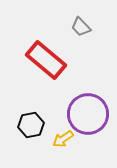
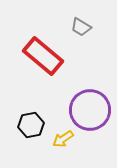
gray trapezoid: rotated 15 degrees counterclockwise
red rectangle: moved 3 px left, 4 px up
purple circle: moved 2 px right, 4 px up
